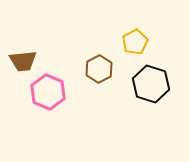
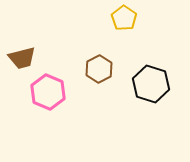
yellow pentagon: moved 11 px left, 24 px up; rotated 10 degrees counterclockwise
brown trapezoid: moved 1 px left, 3 px up; rotated 8 degrees counterclockwise
